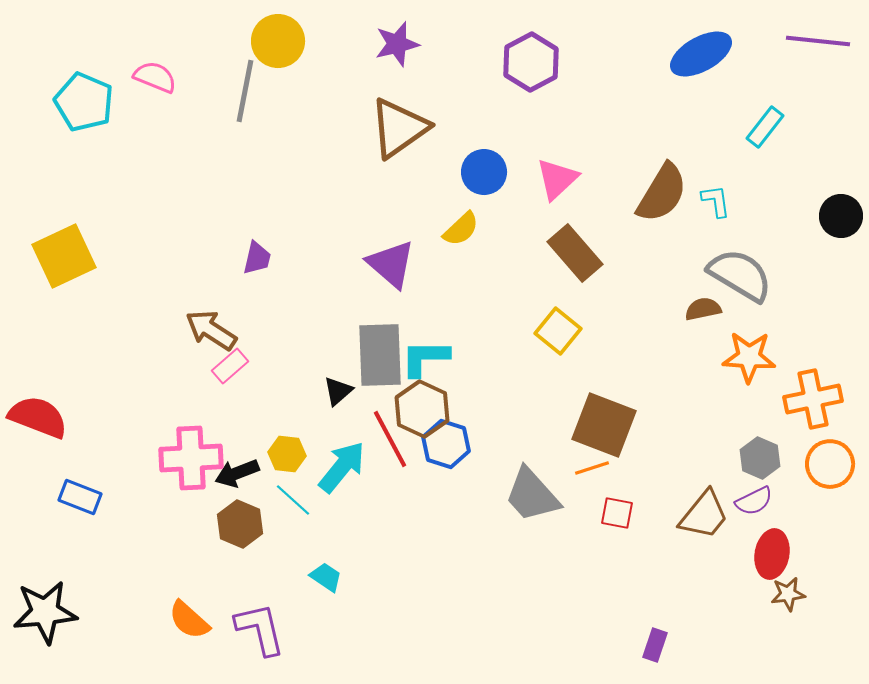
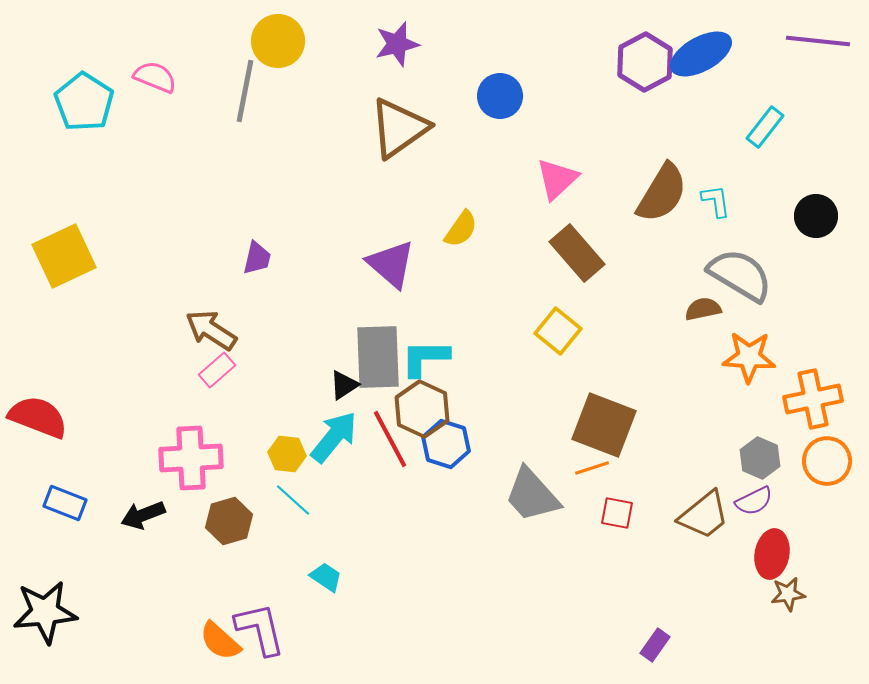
purple hexagon at (531, 62): moved 114 px right
cyan pentagon at (84, 102): rotated 10 degrees clockwise
blue circle at (484, 172): moved 16 px right, 76 px up
black circle at (841, 216): moved 25 px left
yellow semicircle at (461, 229): rotated 12 degrees counterclockwise
brown rectangle at (575, 253): moved 2 px right
gray rectangle at (380, 355): moved 2 px left, 2 px down
pink rectangle at (230, 366): moved 13 px left, 4 px down
black triangle at (338, 391): moved 6 px right, 6 px up; rotated 8 degrees clockwise
orange circle at (830, 464): moved 3 px left, 3 px up
cyan arrow at (342, 467): moved 8 px left, 30 px up
black arrow at (237, 473): moved 94 px left, 42 px down
blue rectangle at (80, 497): moved 15 px left, 6 px down
brown trapezoid at (704, 515): rotated 12 degrees clockwise
brown hexagon at (240, 524): moved 11 px left, 3 px up; rotated 21 degrees clockwise
orange semicircle at (189, 620): moved 31 px right, 21 px down
purple rectangle at (655, 645): rotated 16 degrees clockwise
